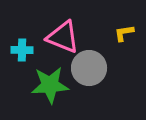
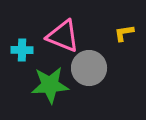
pink triangle: moved 1 px up
